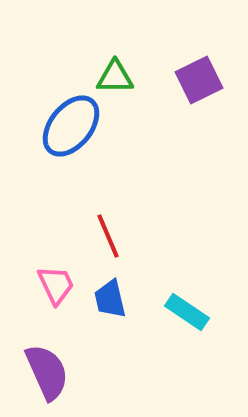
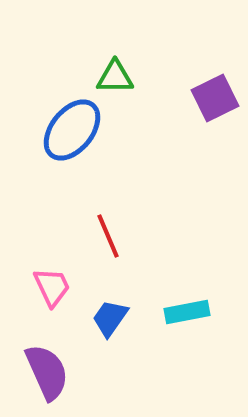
purple square: moved 16 px right, 18 px down
blue ellipse: moved 1 px right, 4 px down
pink trapezoid: moved 4 px left, 2 px down
blue trapezoid: moved 19 px down; rotated 48 degrees clockwise
cyan rectangle: rotated 45 degrees counterclockwise
